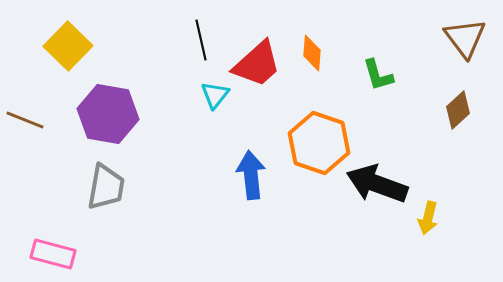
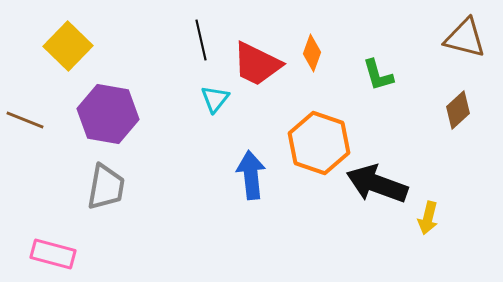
brown triangle: rotated 39 degrees counterclockwise
orange diamond: rotated 15 degrees clockwise
red trapezoid: rotated 68 degrees clockwise
cyan triangle: moved 4 px down
